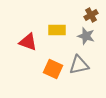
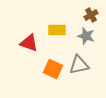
red triangle: moved 1 px right, 1 px down
